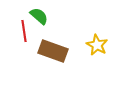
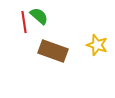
red line: moved 9 px up
yellow star: rotated 10 degrees counterclockwise
